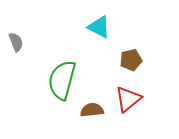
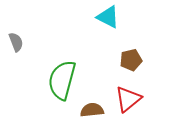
cyan triangle: moved 9 px right, 10 px up
